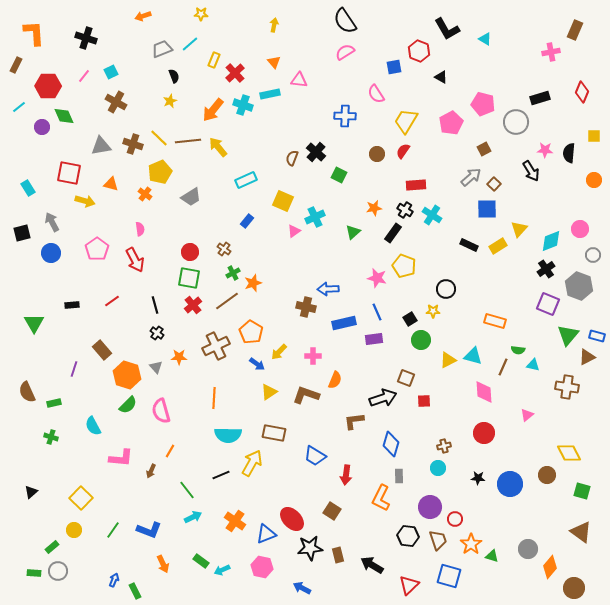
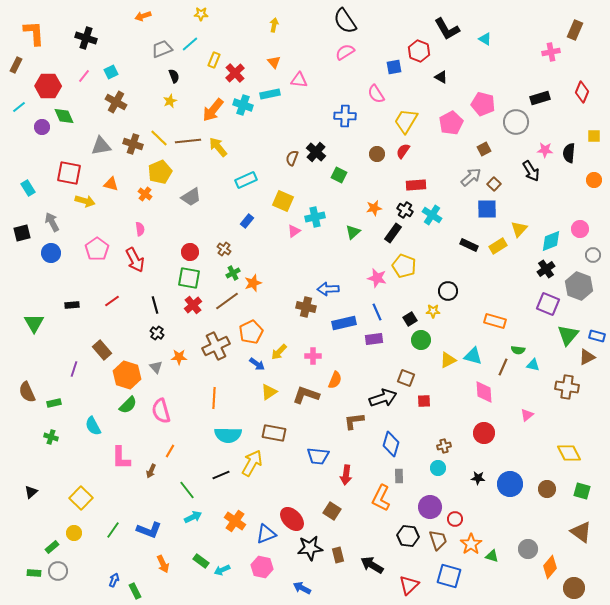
cyan cross at (315, 217): rotated 12 degrees clockwise
black circle at (446, 289): moved 2 px right, 2 px down
orange pentagon at (251, 332): rotated 15 degrees clockwise
blue trapezoid at (315, 456): moved 3 px right; rotated 25 degrees counterclockwise
pink L-shape at (121, 458): rotated 85 degrees clockwise
brown circle at (547, 475): moved 14 px down
yellow circle at (74, 530): moved 3 px down
